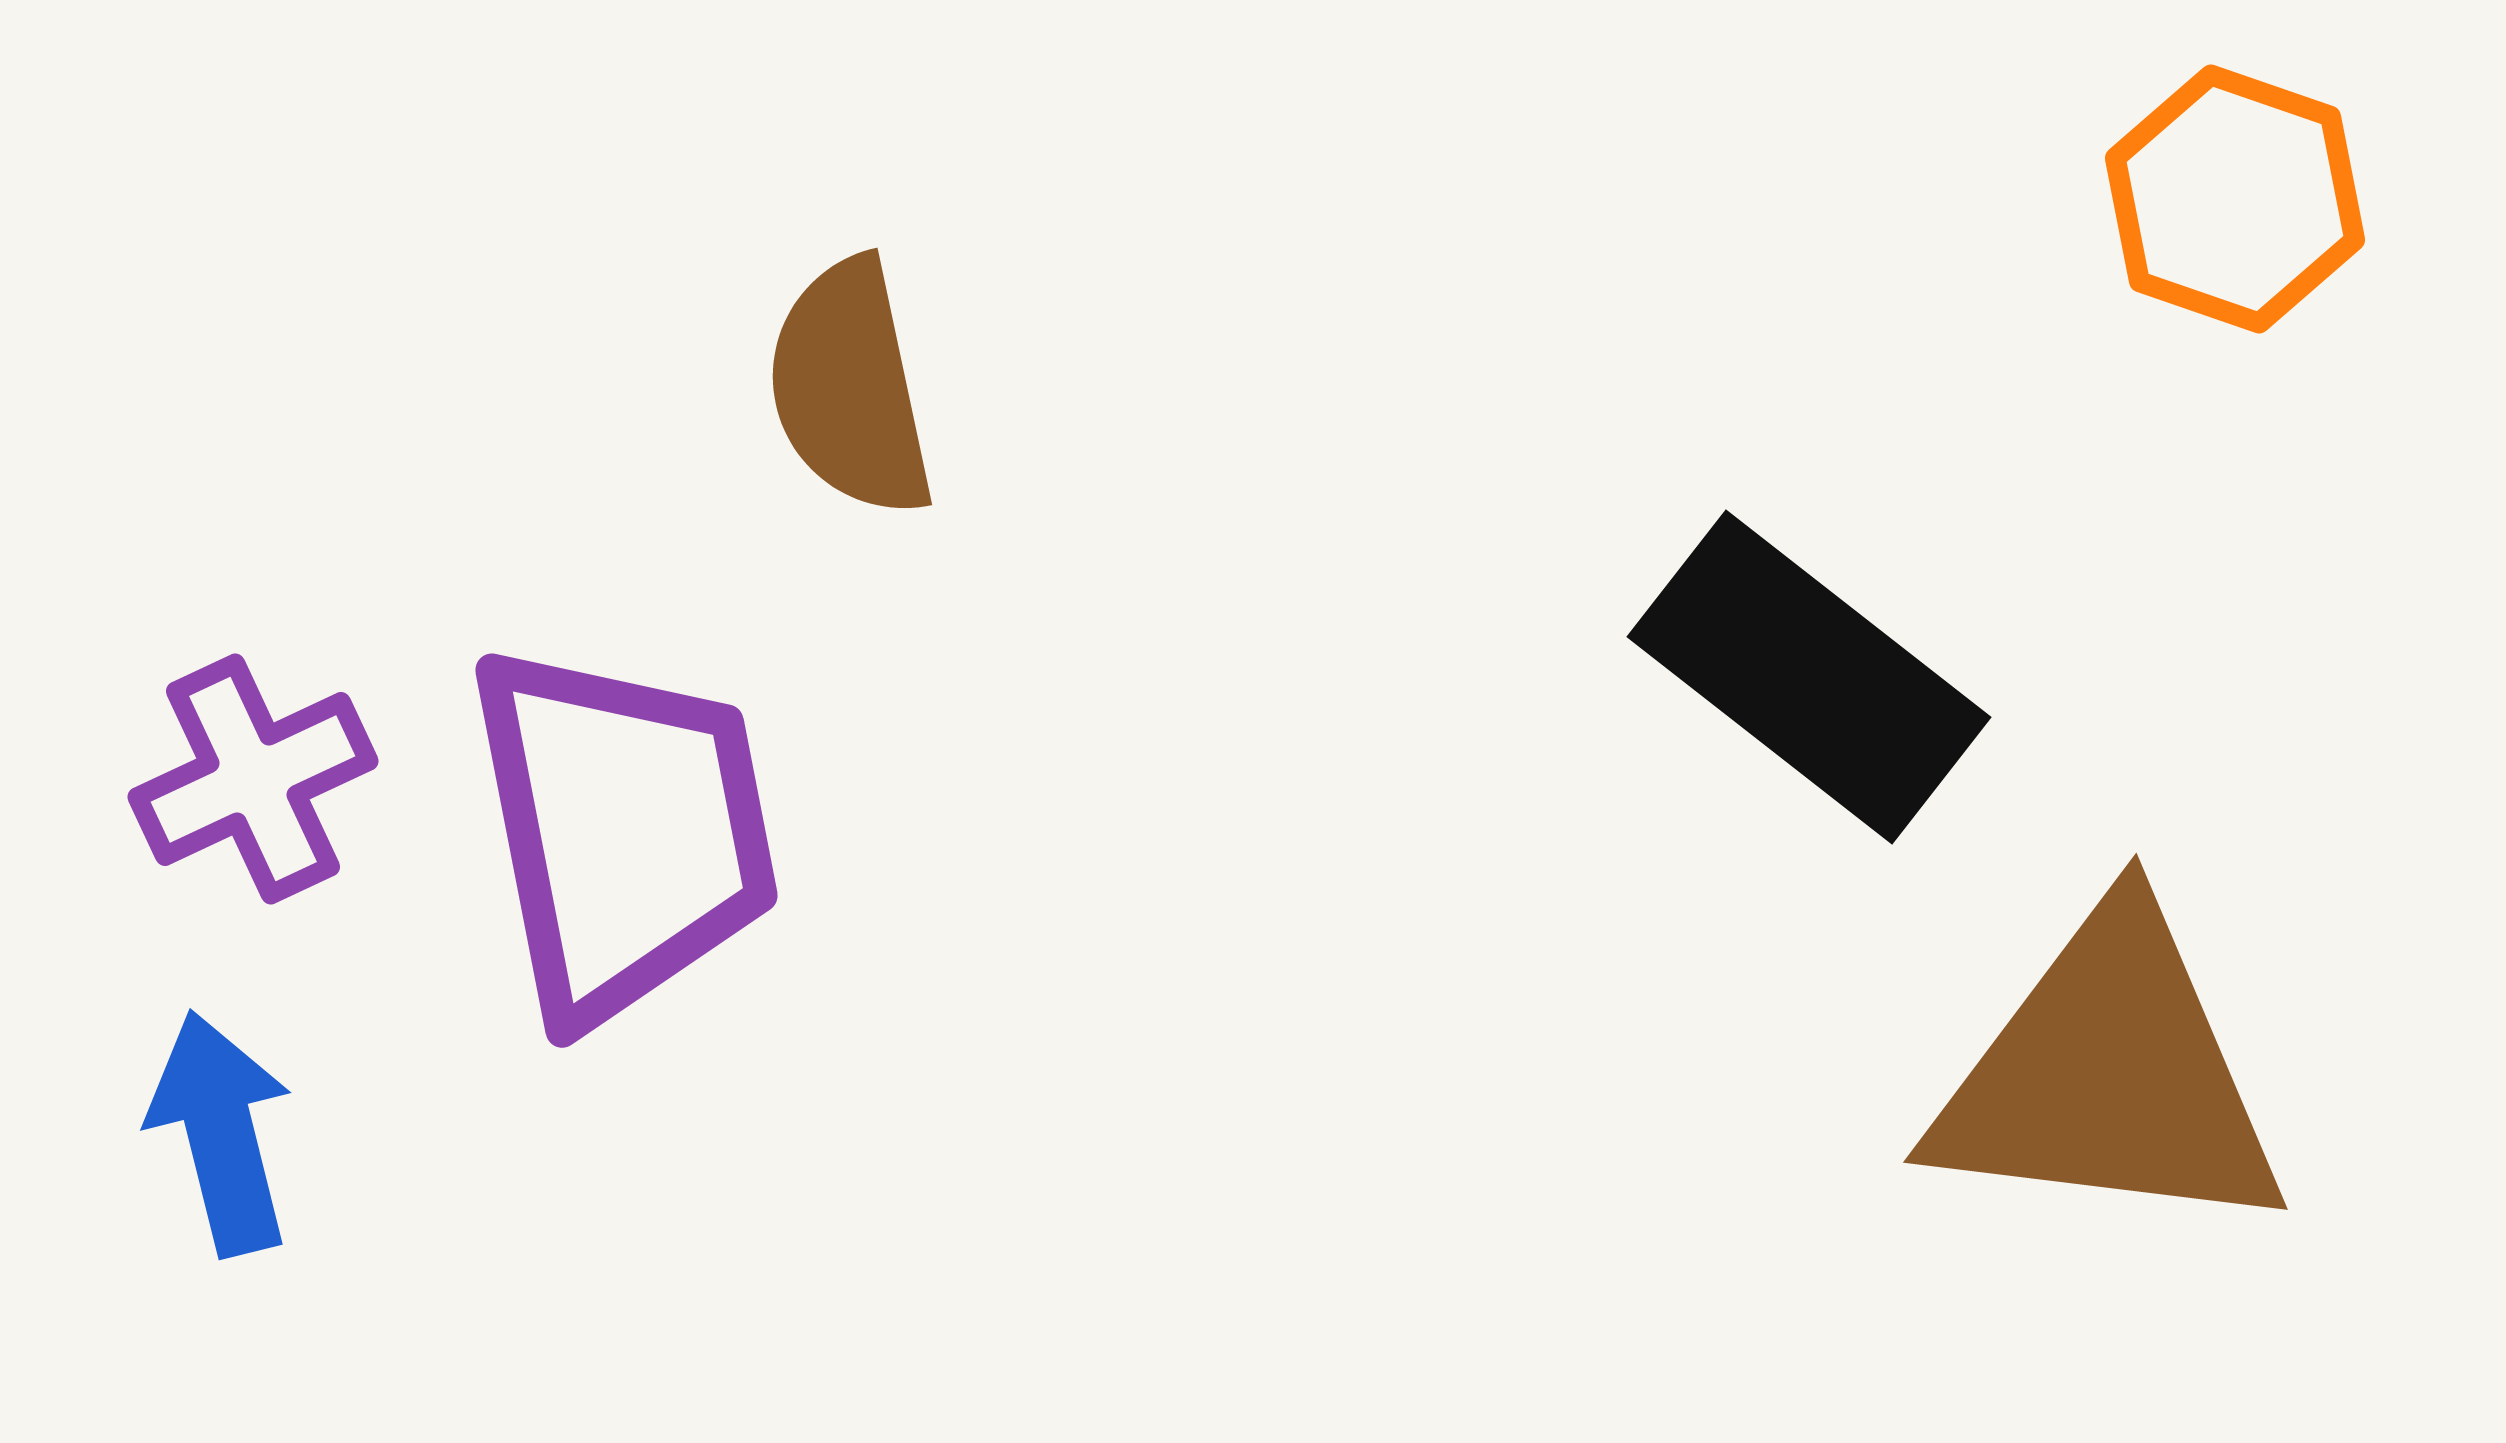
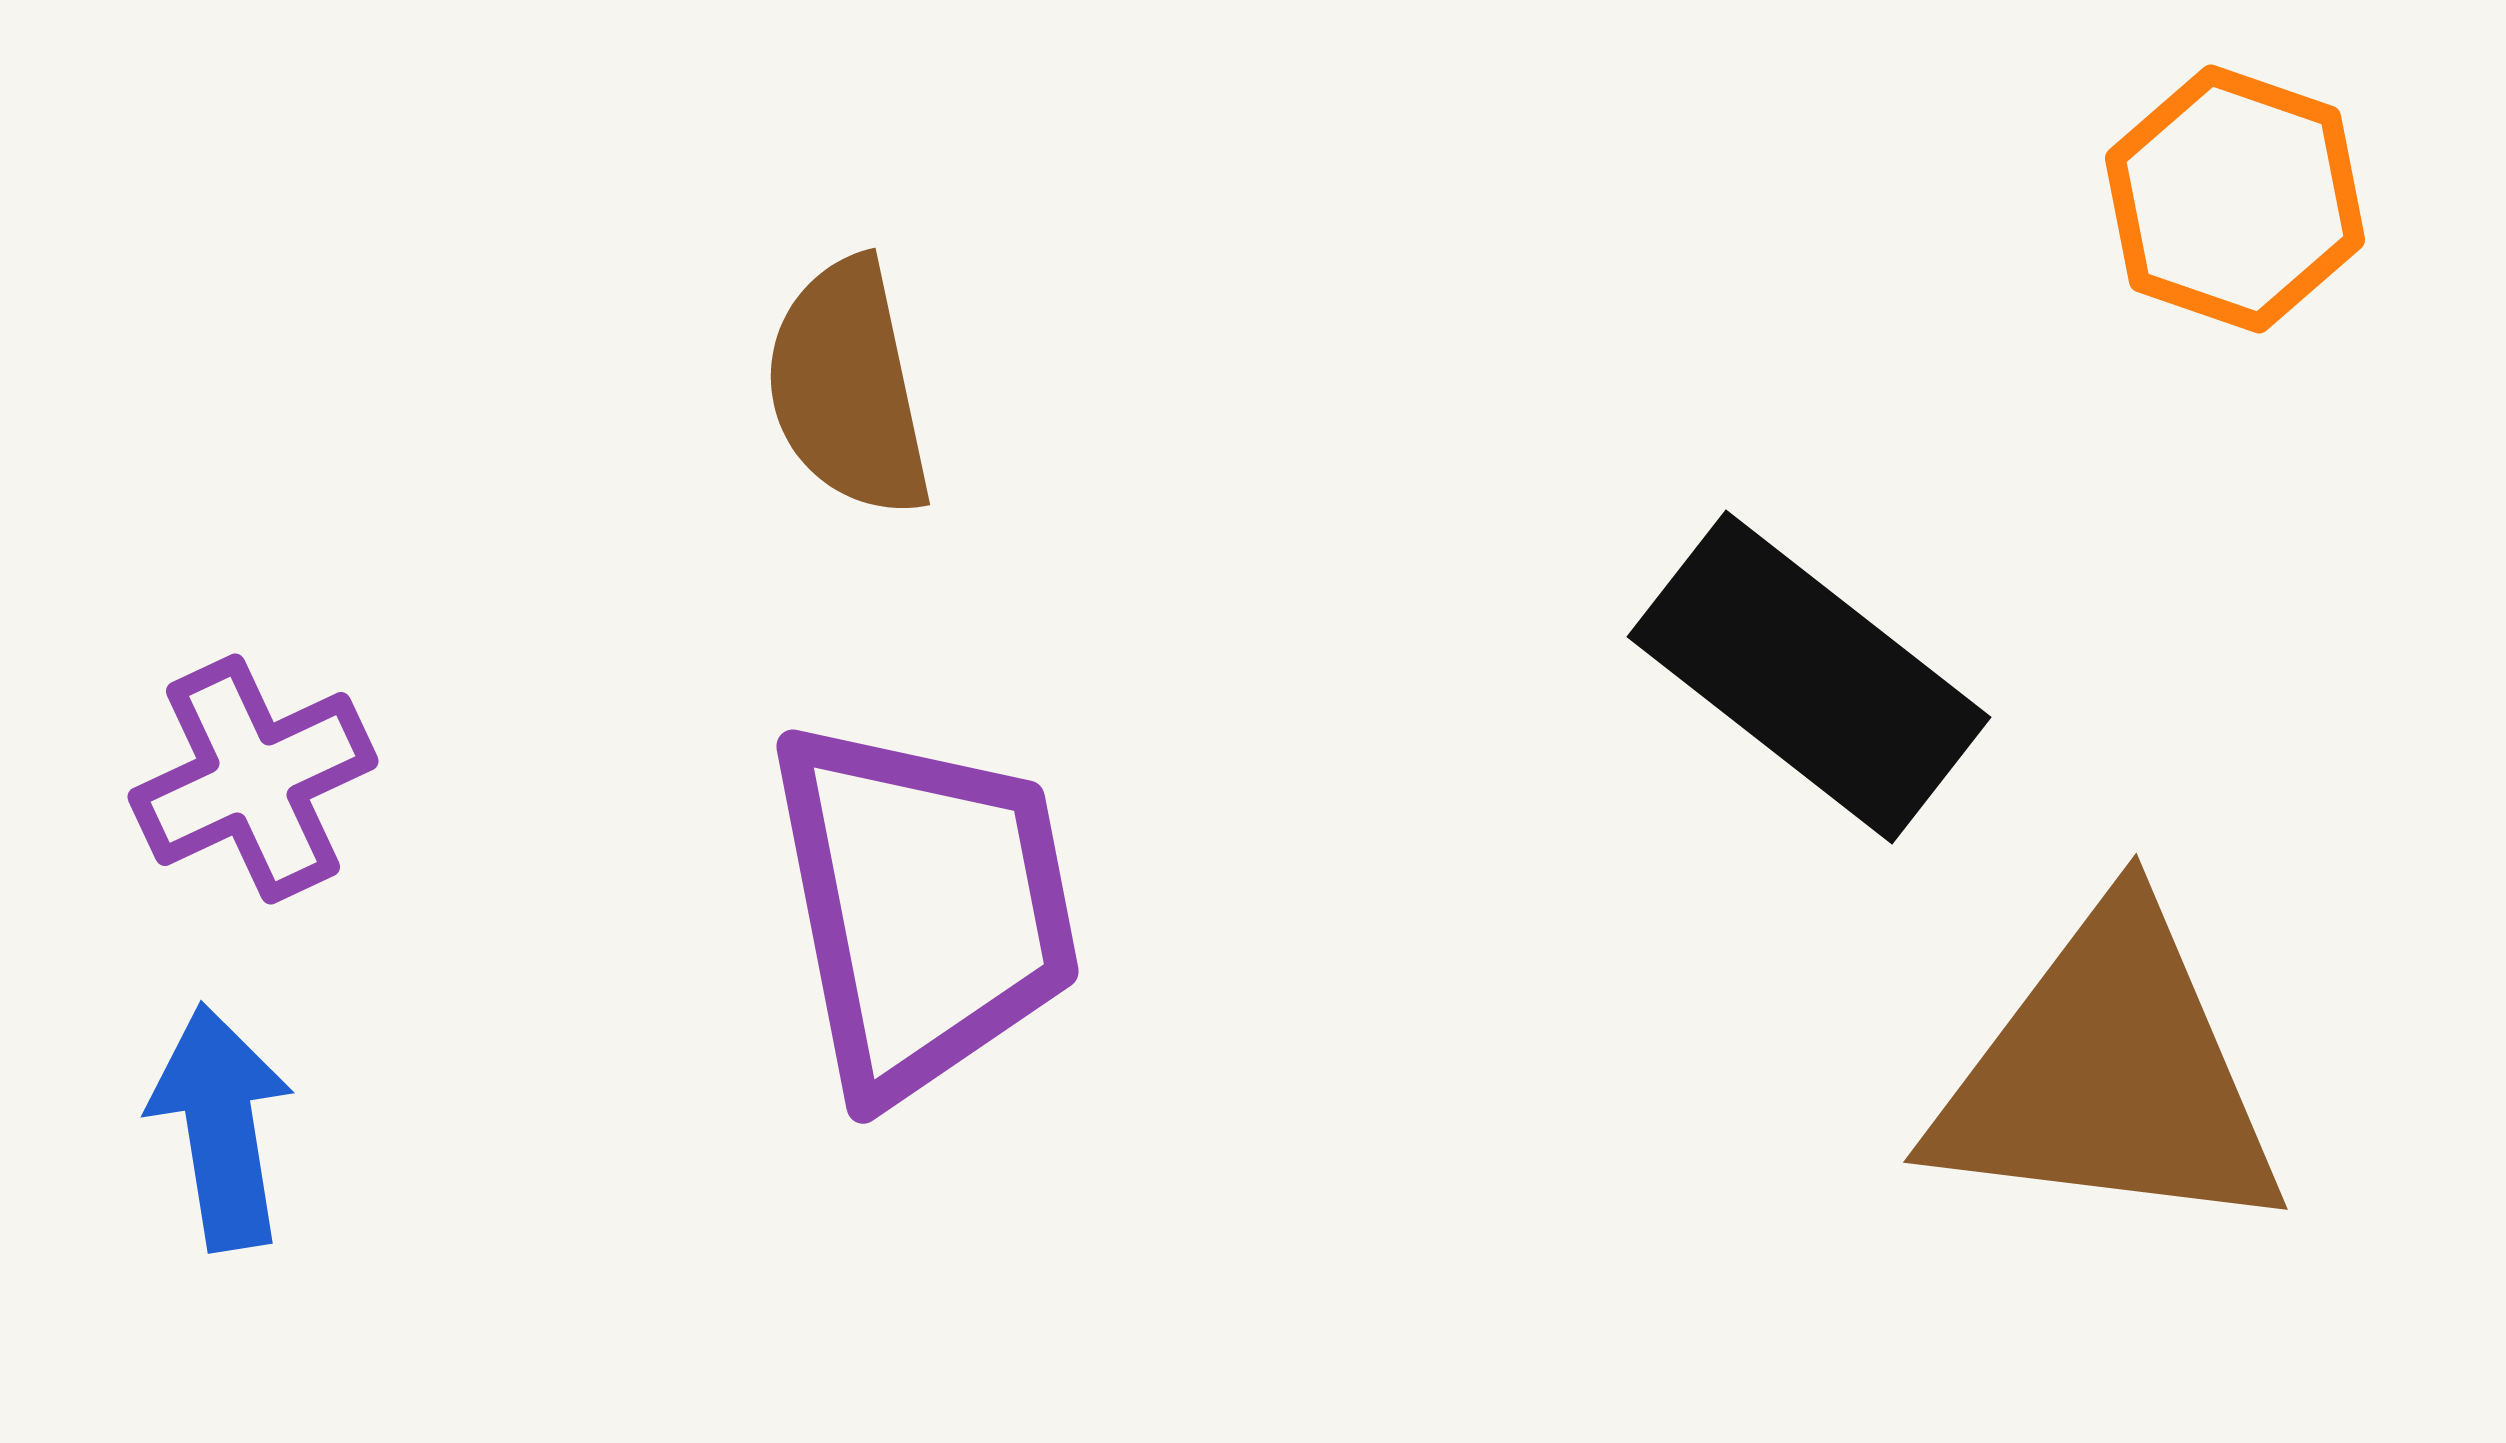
brown semicircle: moved 2 px left
purple trapezoid: moved 301 px right, 76 px down
blue arrow: moved 6 px up; rotated 5 degrees clockwise
